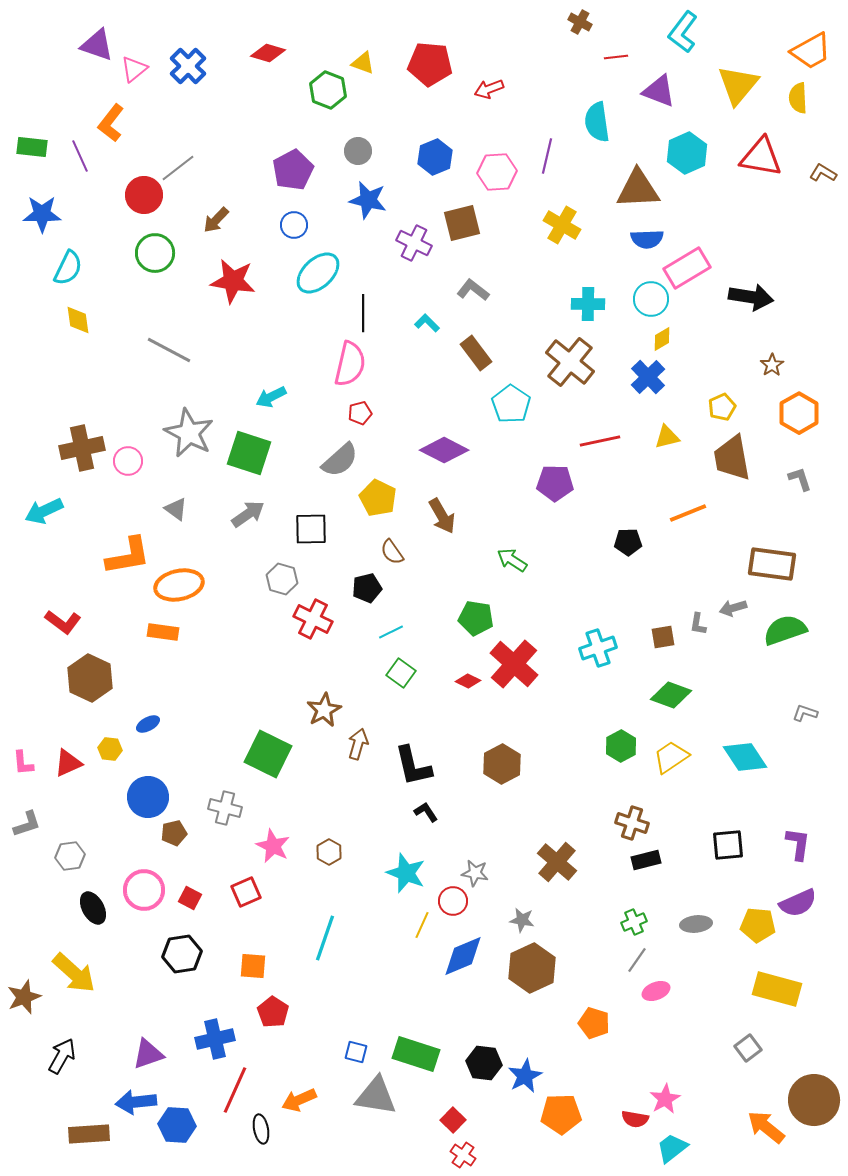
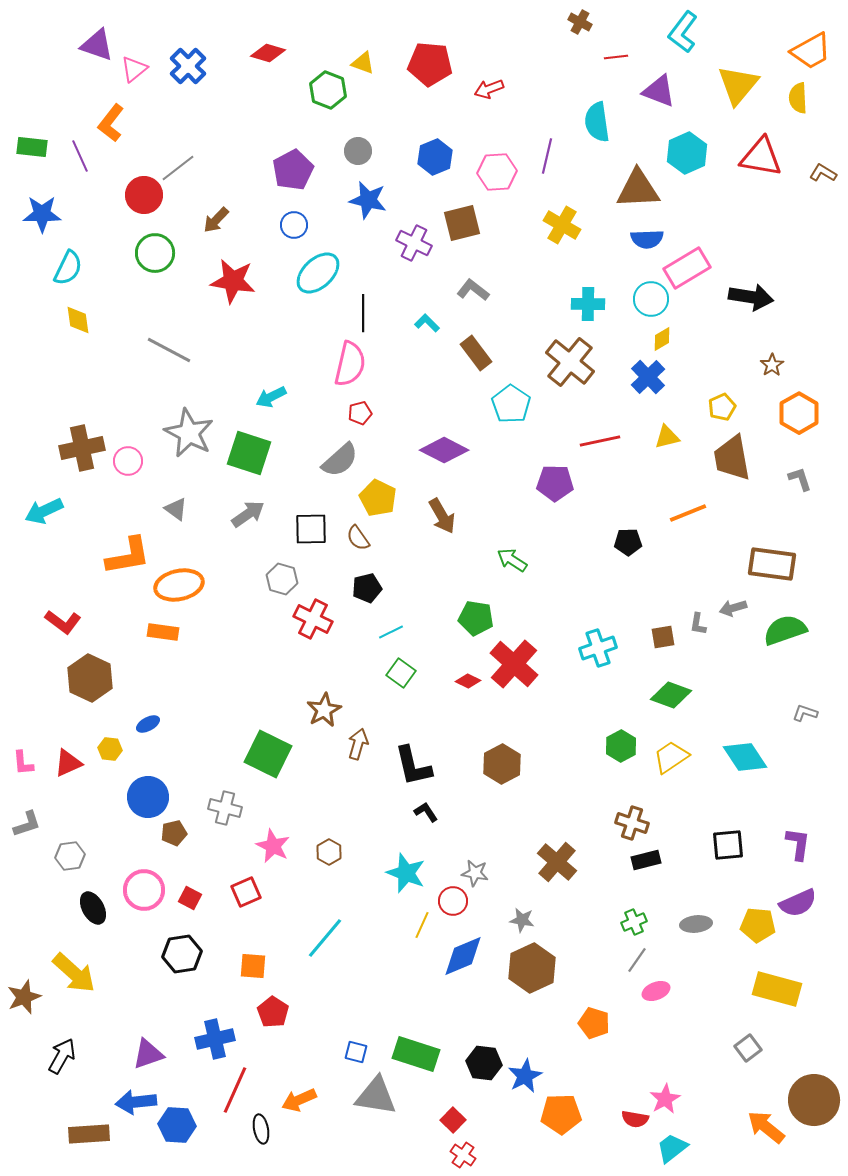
brown semicircle at (392, 552): moved 34 px left, 14 px up
cyan line at (325, 938): rotated 21 degrees clockwise
